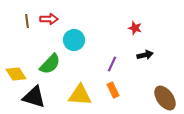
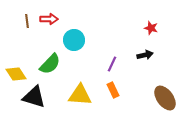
red star: moved 16 px right
